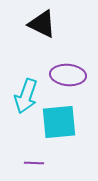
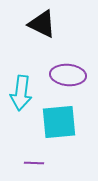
cyan arrow: moved 5 px left, 3 px up; rotated 12 degrees counterclockwise
